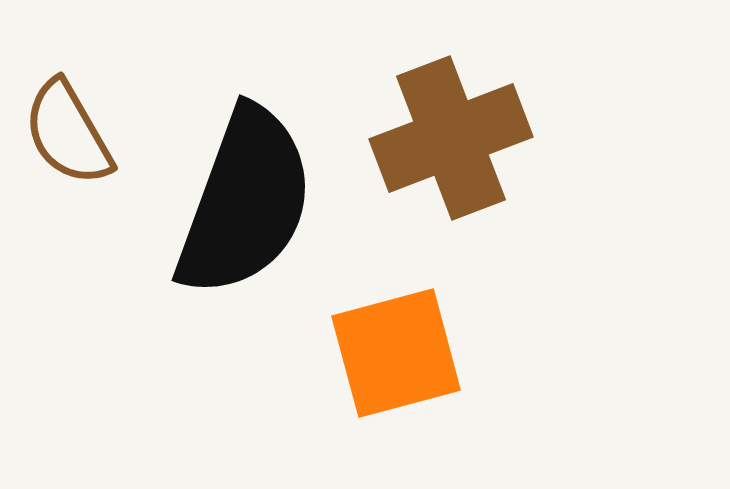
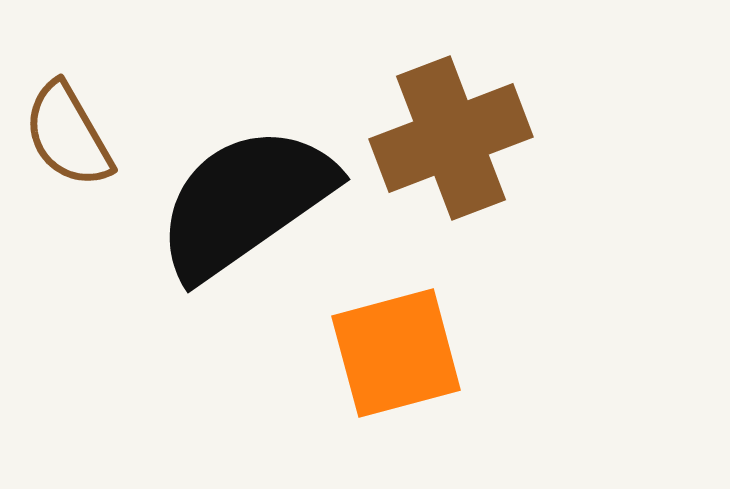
brown semicircle: moved 2 px down
black semicircle: rotated 145 degrees counterclockwise
